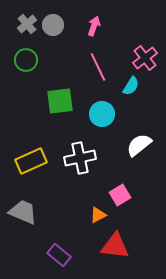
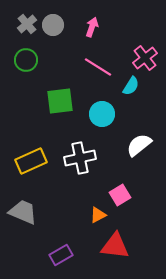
pink arrow: moved 2 px left, 1 px down
pink line: rotated 32 degrees counterclockwise
purple rectangle: moved 2 px right; rotated 70 degrees counterclockwise
